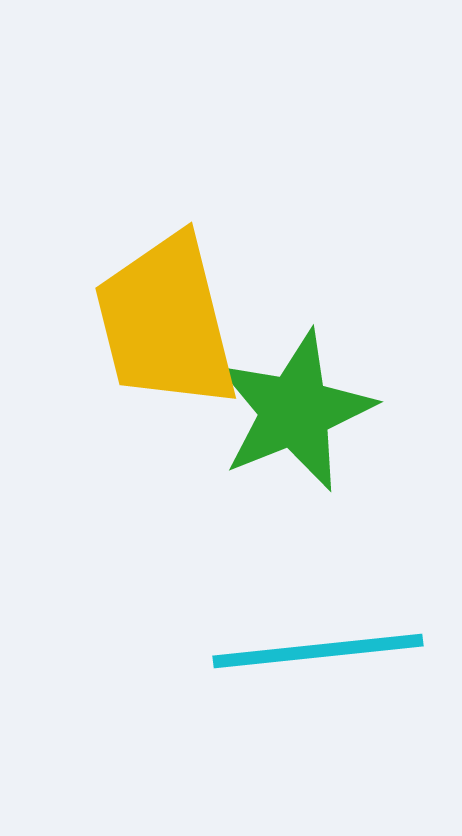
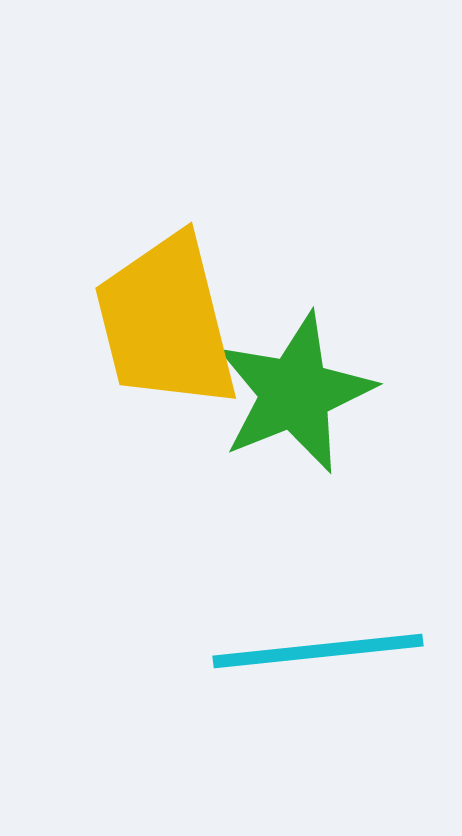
green star: moved 18 px up
